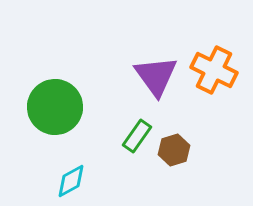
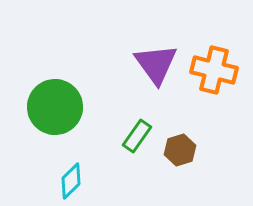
orange cross: rotated 12 degrees counterclockwise
purple triangle: moved 12 px up
brown hexagon: moved 6 px right
cyan diamond: rotated 15 degrees counterclockwise
